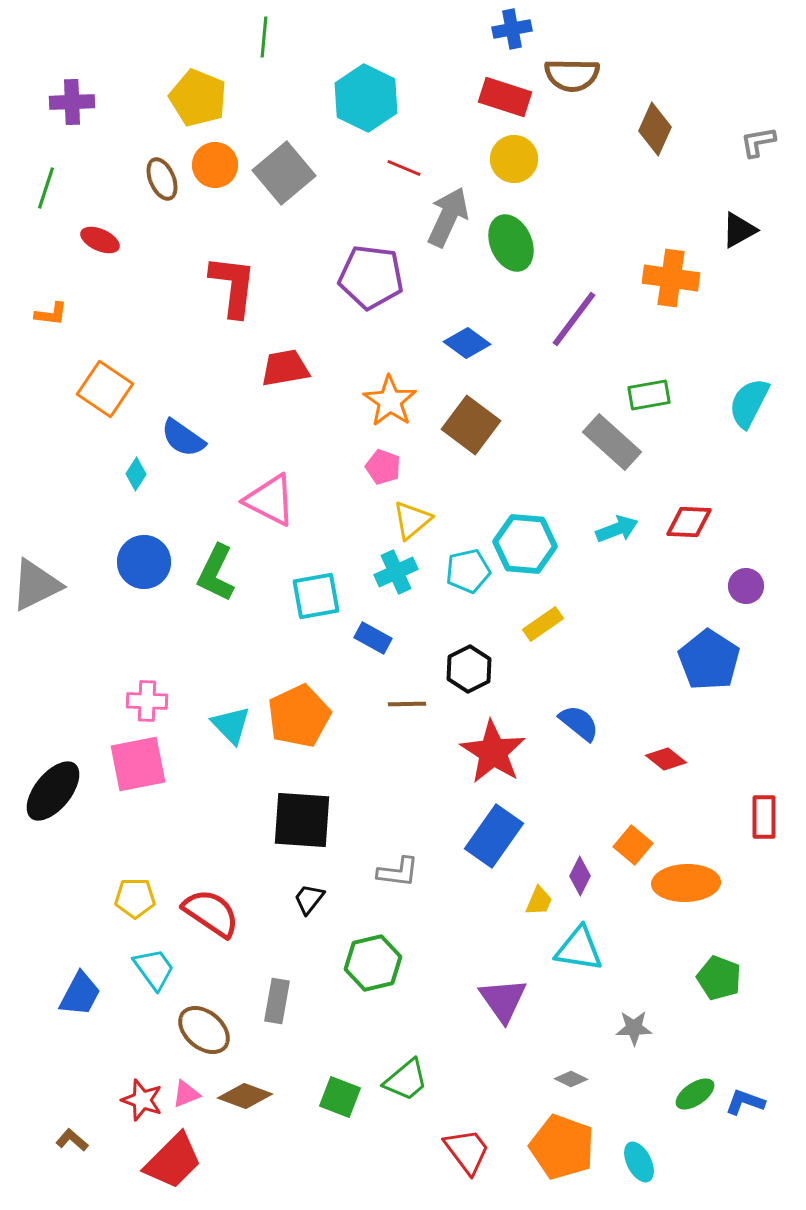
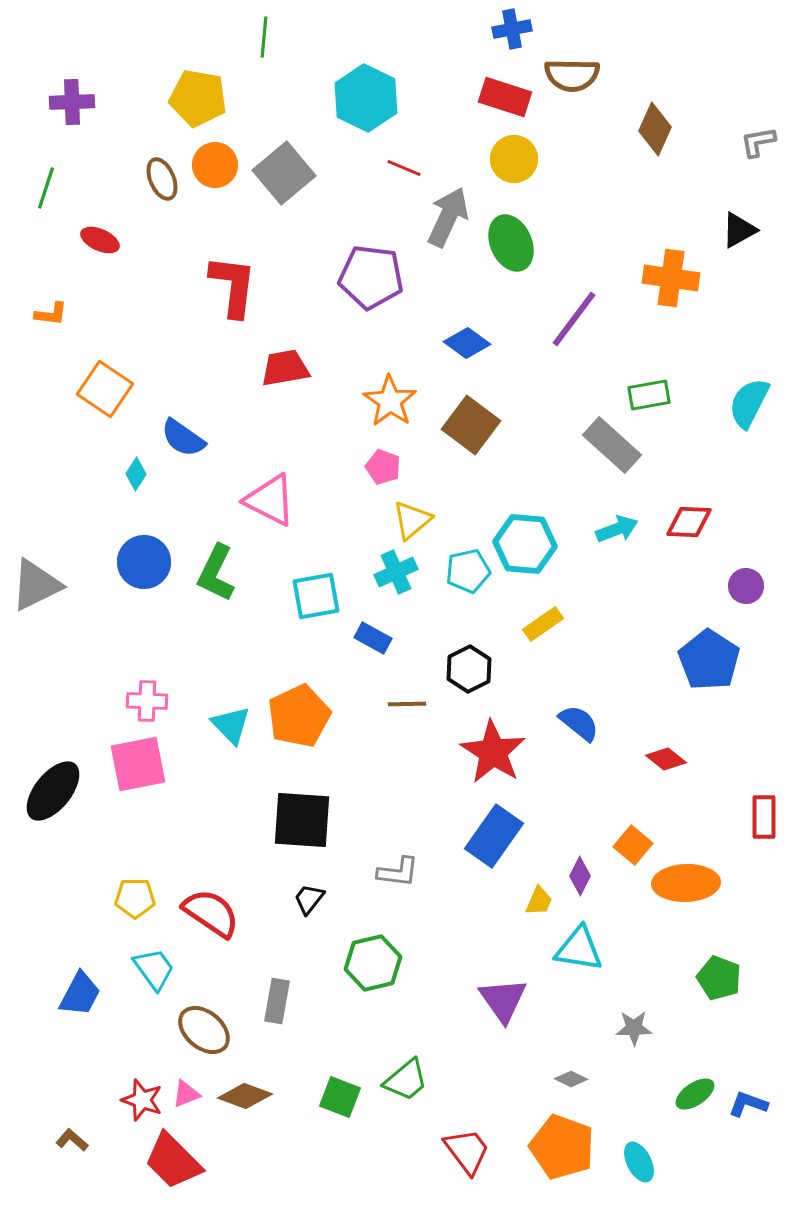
yellow pentagon at (198, 98): rotated 12 degrees counterclockwise
gray rectangle at (612, 442): moved 3 px down
blue L-shape at (745, 1102): moved 3 px right, 2 px down
red trapezoid at (173, 1161): rotated 90 degrees clockwise
